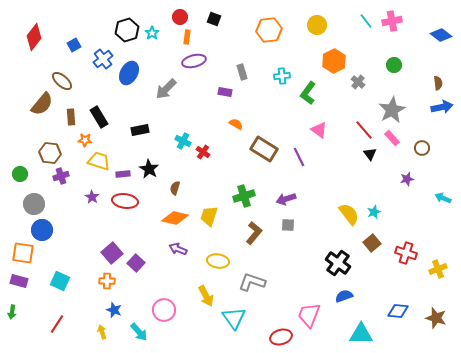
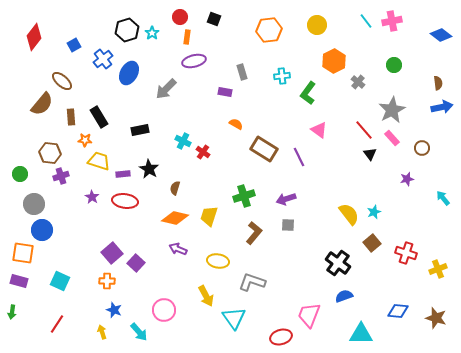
cyan arrow at (443, 198): rotated 28 degrees clockwise
